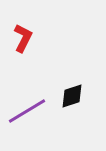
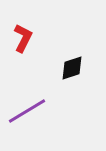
black diamond: moved 28 px up
